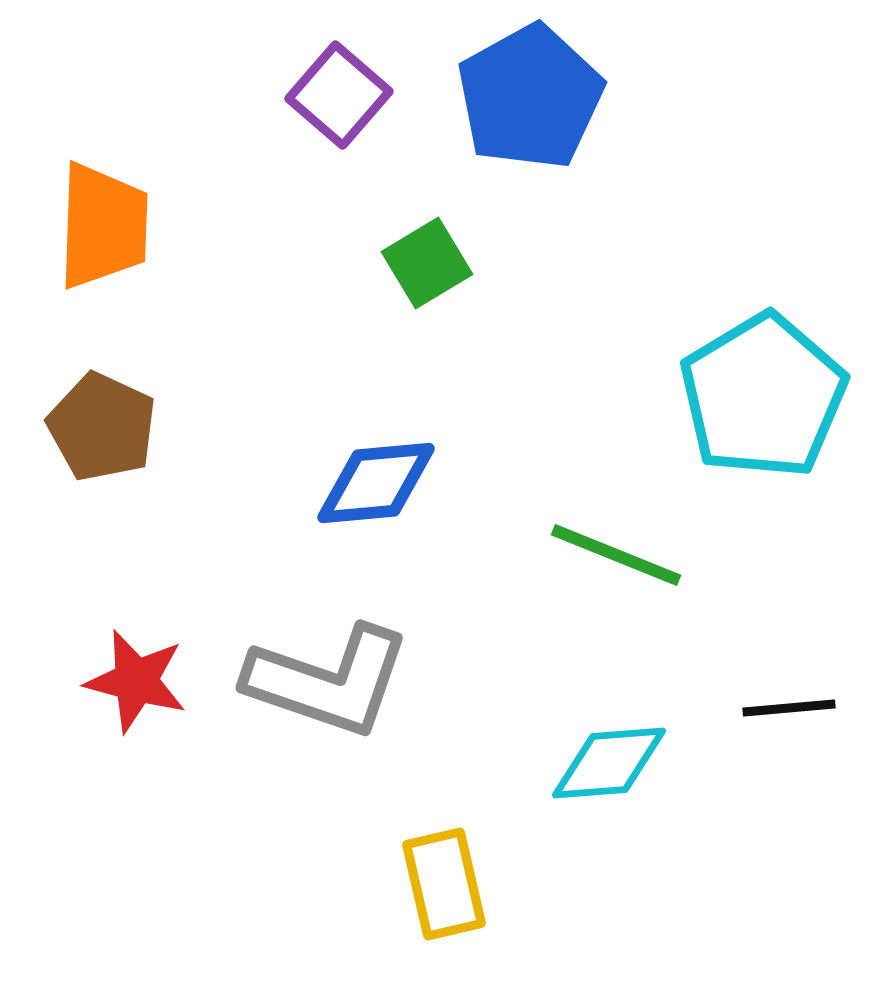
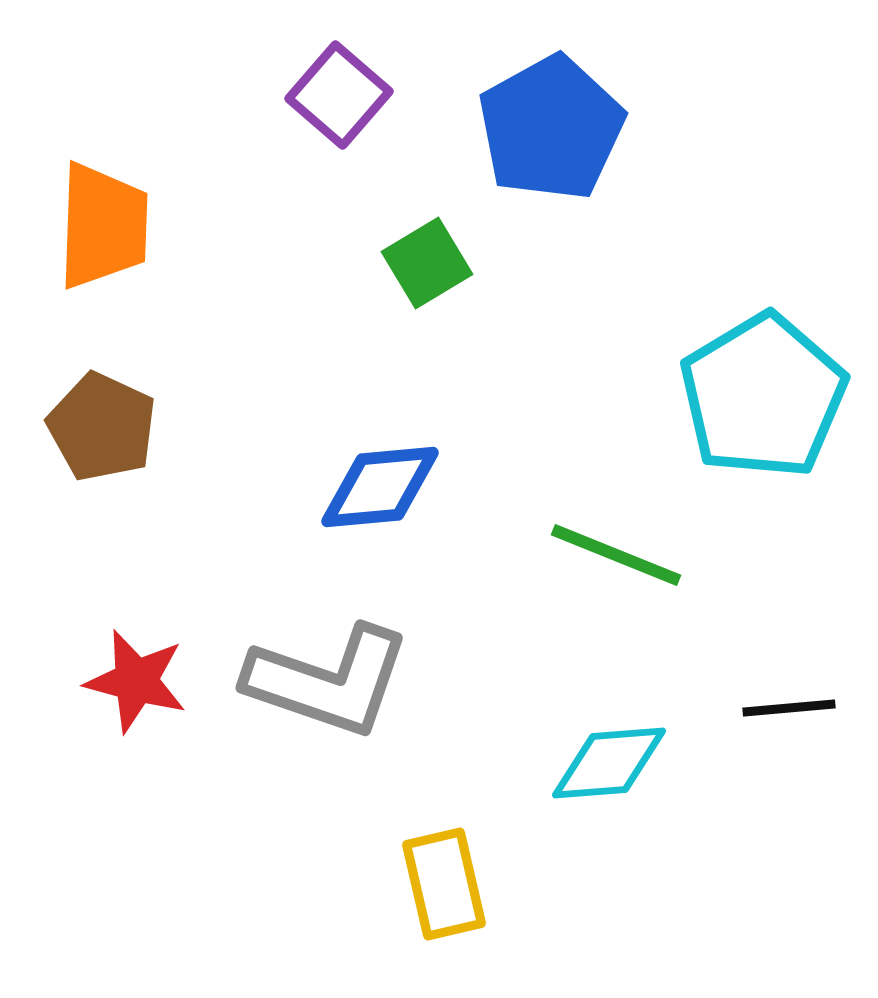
blue pentagon: moved 21 px right, 31 px down
blue diamond: moved 4 px right, 4 px down
